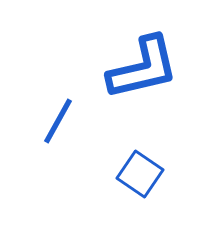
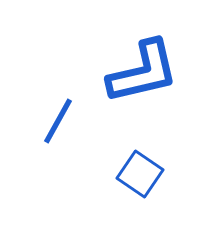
blue L-shape: moved 4 px down
